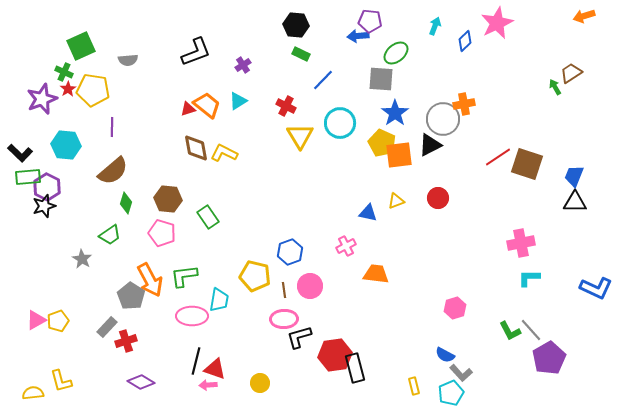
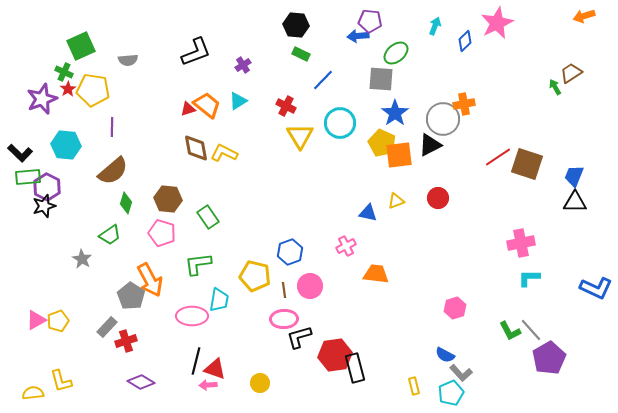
green L-shape at (184, 276): moved 14 px right, 12 px up
